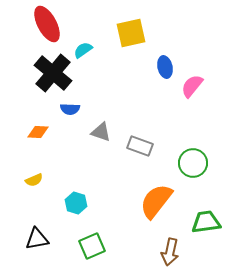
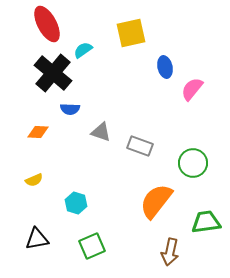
pink semicircle: moved 3 px down
